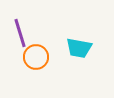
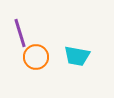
cyan trapezoid: moved 2 px left, 8 px down
